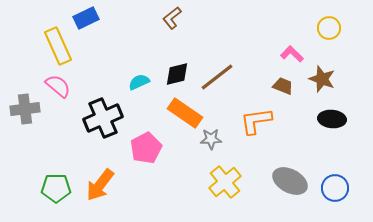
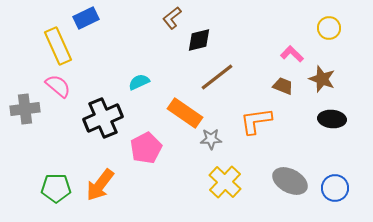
black diamond: moved 22 px right, 34 px up
yellow cross: rotated 8 degrees counterclockwise
